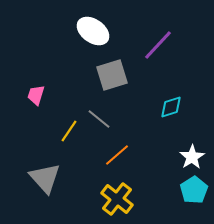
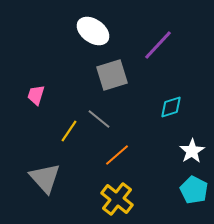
white star: moved 6 px up
cyan pentagon: rotated 12 degrees counterclockwise
